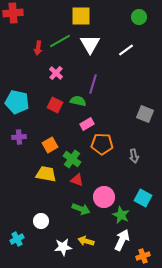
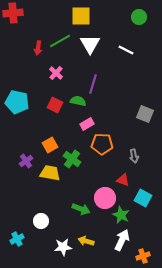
white line: rotated 63 degrees clockwise
purple cross: moved 7 px right, 24 px down; rotated 32 degrees counterclockwise
yellow trapezoid: moved 4 px right, 1 px up
red triangle: moved 46 px right
pink circle: moved 1 px right, 1 px down
